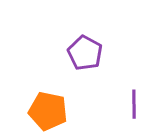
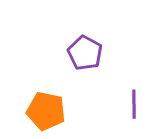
orange pentagon: moved 2 px left
